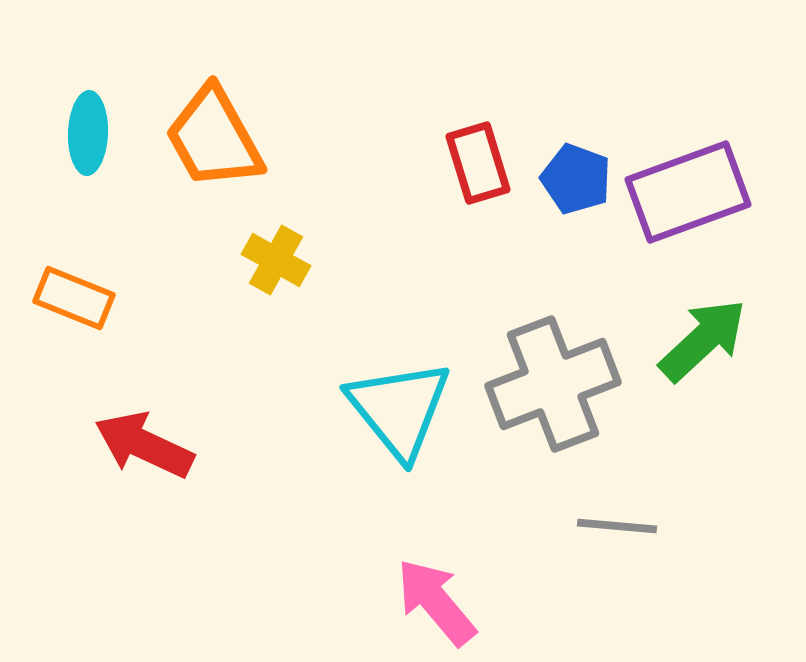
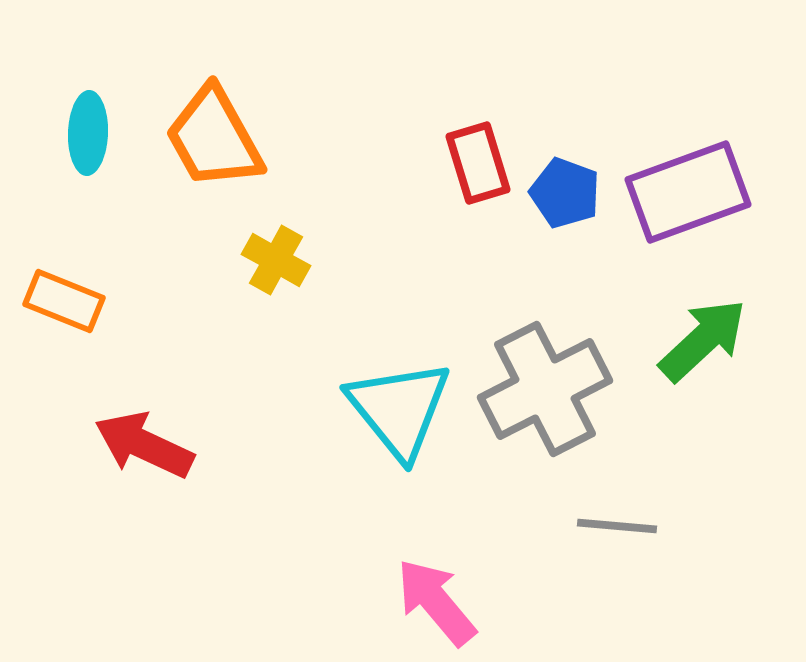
blue pentagon: moved 11 px left, 14 px down
orange rectangle: moved 10 px left, 3 px down
gray cross: moved 8 px left, 5 px down; rotated 6 degrees counterclockwise
